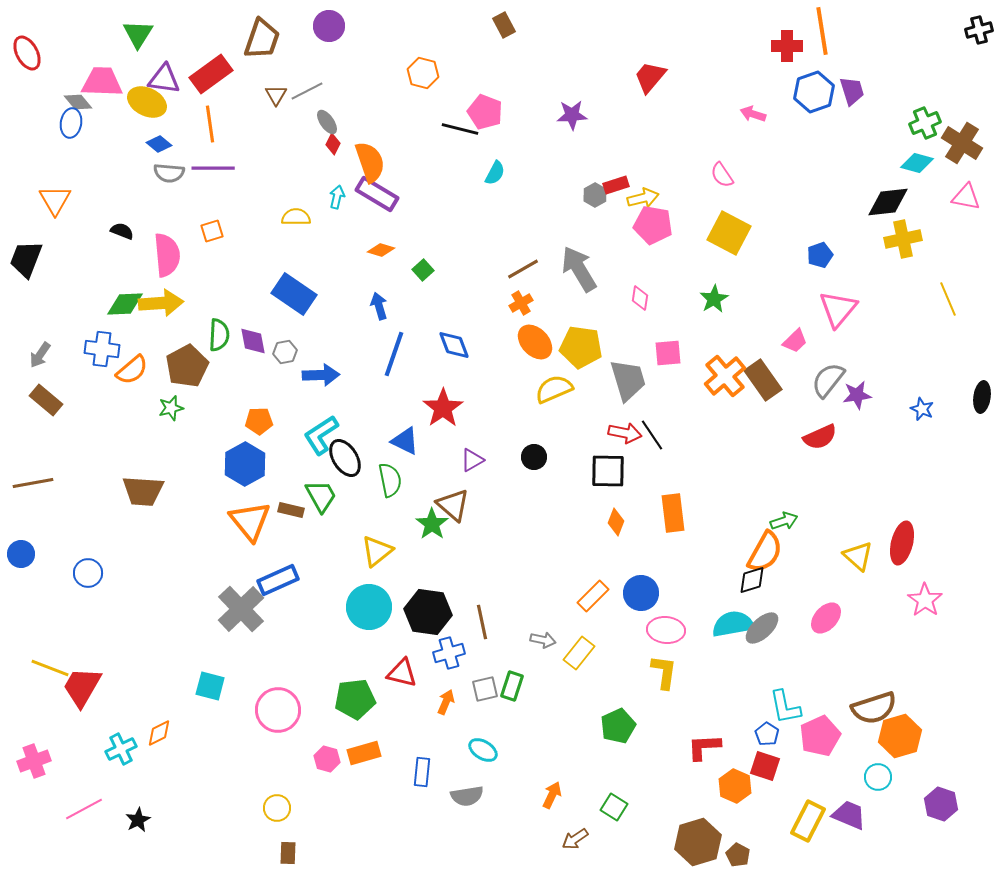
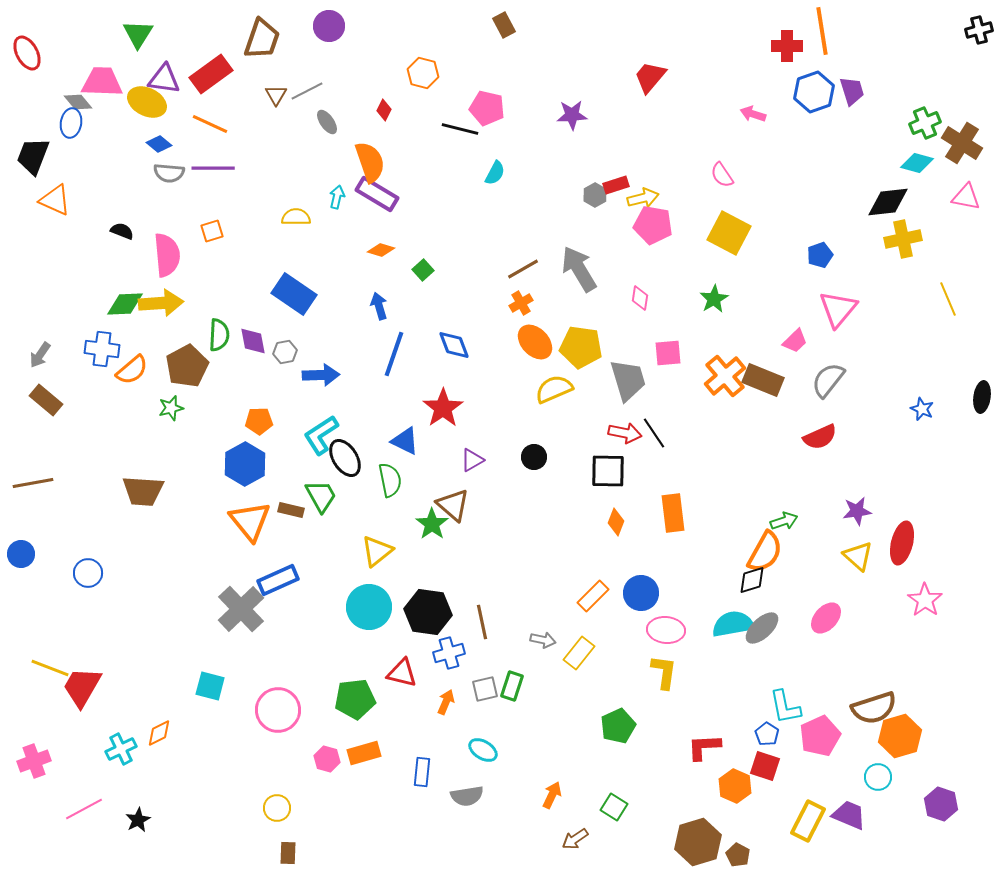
pink pentagon at (485, 112): moved 2 px right, 4 px up; rotated 8 degrees counterclockwise
orange line at (210, 124): rotated 57 degrees counterclockwise
red diamond at (333, 144): moved 51 px right, 34 px up
orange triangle at (55, 200): rotated 36 degrees counterclockwise
black trapezoid at (26, 259): moved 7 px right, 103 px up
brown rectangle at (763, 380): rotated 33 degrees counterclockwise
purple star at (857, 395): moved 116 px down
black line at (652, 435): moved 2 px right, 2 px up
